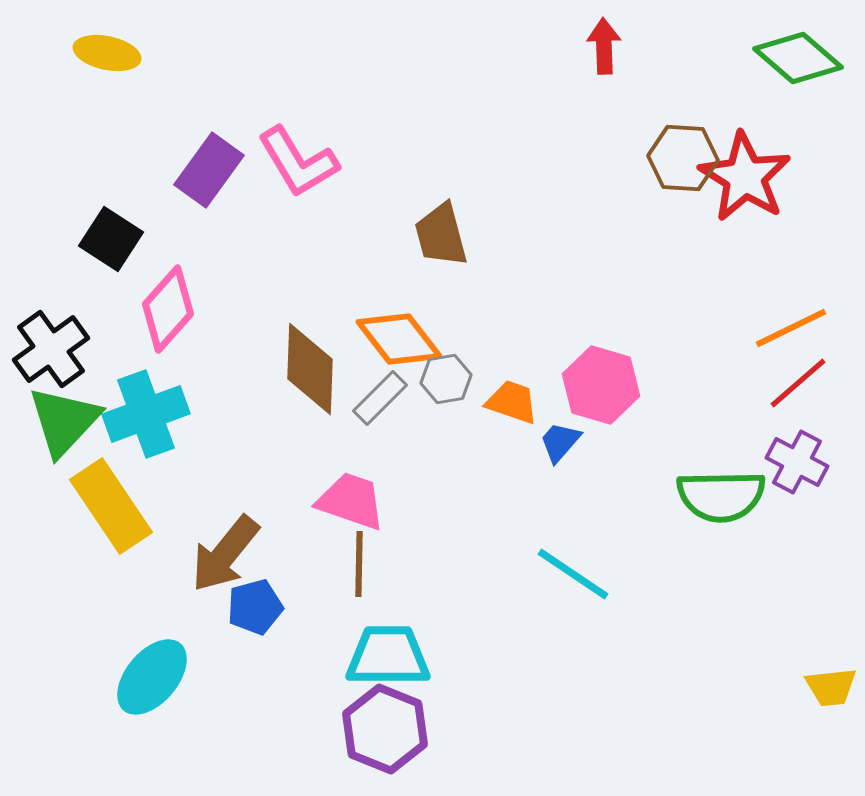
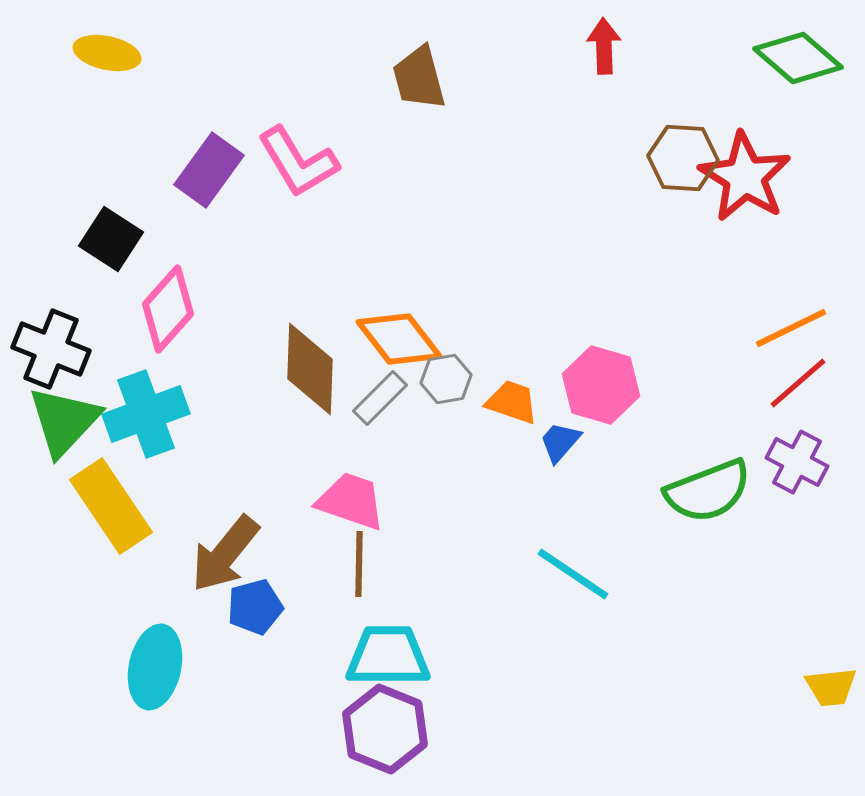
brown trapezoid: moved 22 px left, 157 px up
black cross: rotated 32 degrees counterclockwise
green semicircle: moved 13 px left, 5 px up; rotated 20 degrees counterclockwise
cyan ellipse: moved 3 px right, 10 px up; rotated 28 degrees counterclockwise
